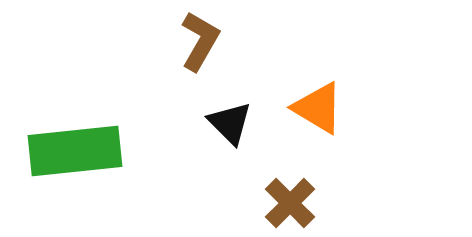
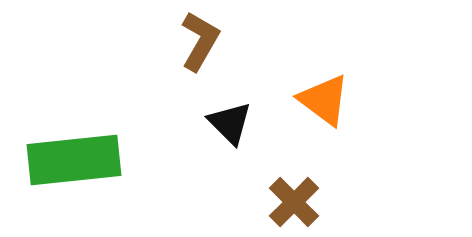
orange triangle: moved 6 px right, 8 px up; rotated 6 degrees clockwise
green rectangle: moved 1 px left, 9 px down
brown cross: moved 4 px right, 1 px up
